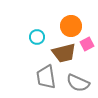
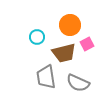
orange circle: moved 1 px left, 1 px up
